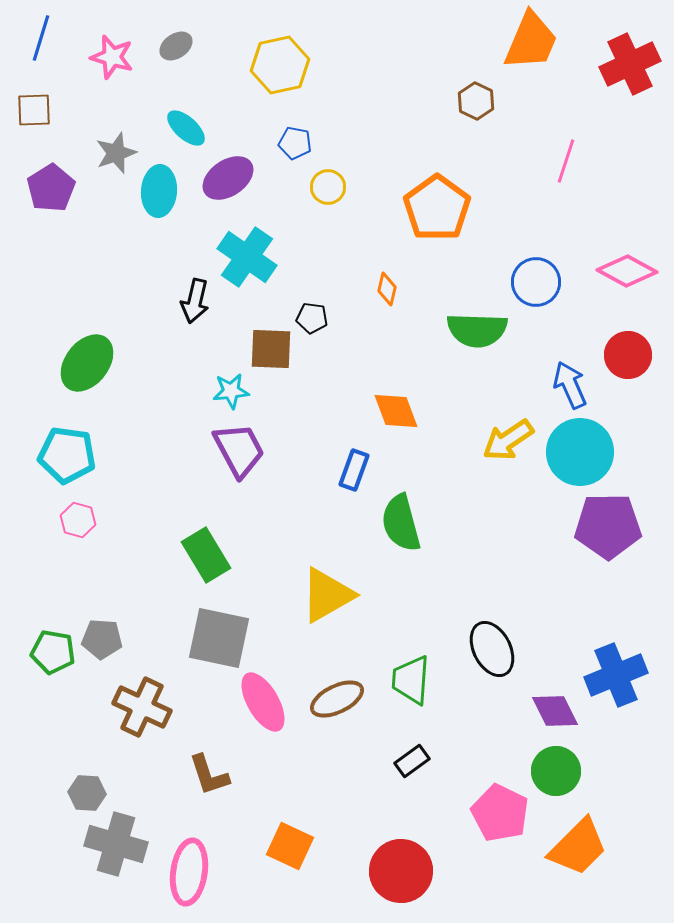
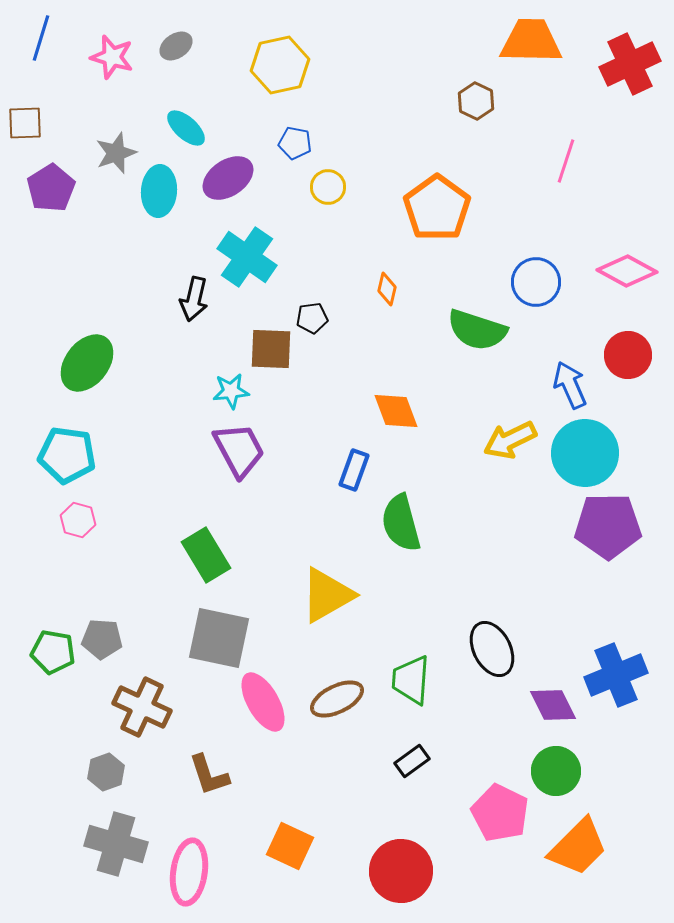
orange trapezoid at (531, 41): rotated 112 degrees counterclockwise
brown square at (34, 110): moved 9 px left, 13 px down
black arrow at (195, 301): moved 1 px left, 2 px up
black pentagon at (312, 318): rotated 16 degrees counterclockwise
green semicircle at (477, 330): rotated 16 degrees clockwise
yellow arrow at (508, 440): moved 2 px right; rotated 8 degrees clockwise
cyan circle at (580, 452): moved 5 px right, 1 px down
purple diamond at (555, 711): moved 2 px left, 6 px up
gray hexagon at (87, 793): moved 19 px right, 21 px up; rotated 24 degrees counterclockwise
